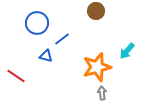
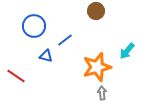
blue circle: moved 3 px left, 3 px down
blue line: moved 3 px right, 1 px down
